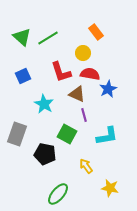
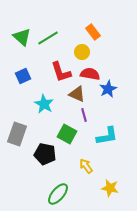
orange rectangle: moved 3 px left
yellow circle: moved 1 px left, 1 px up
